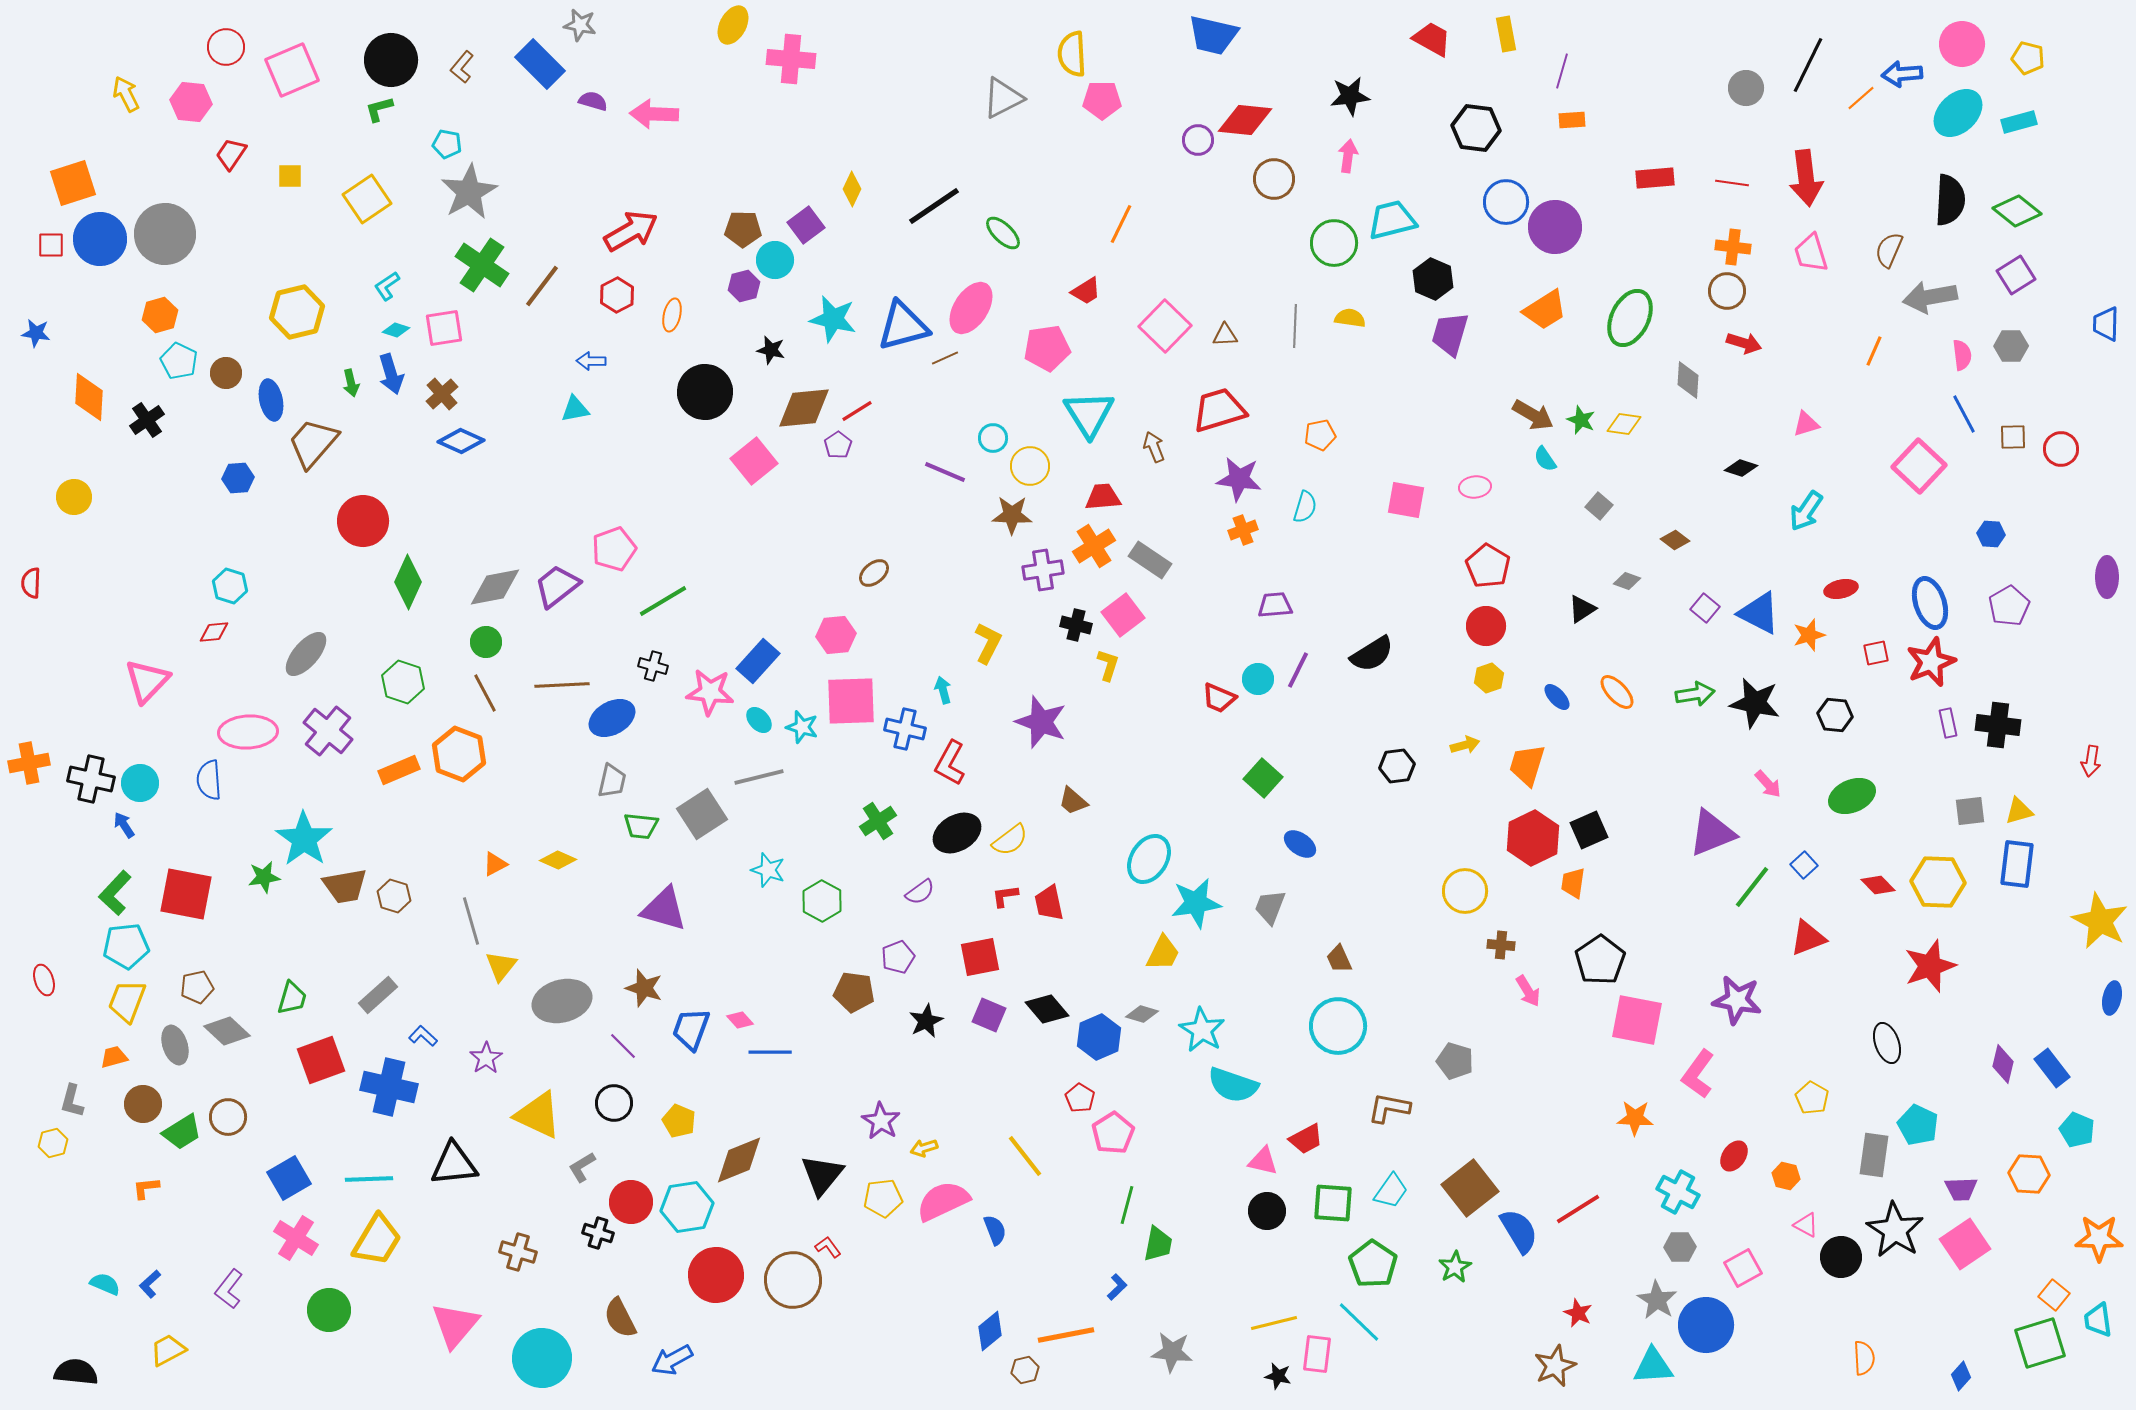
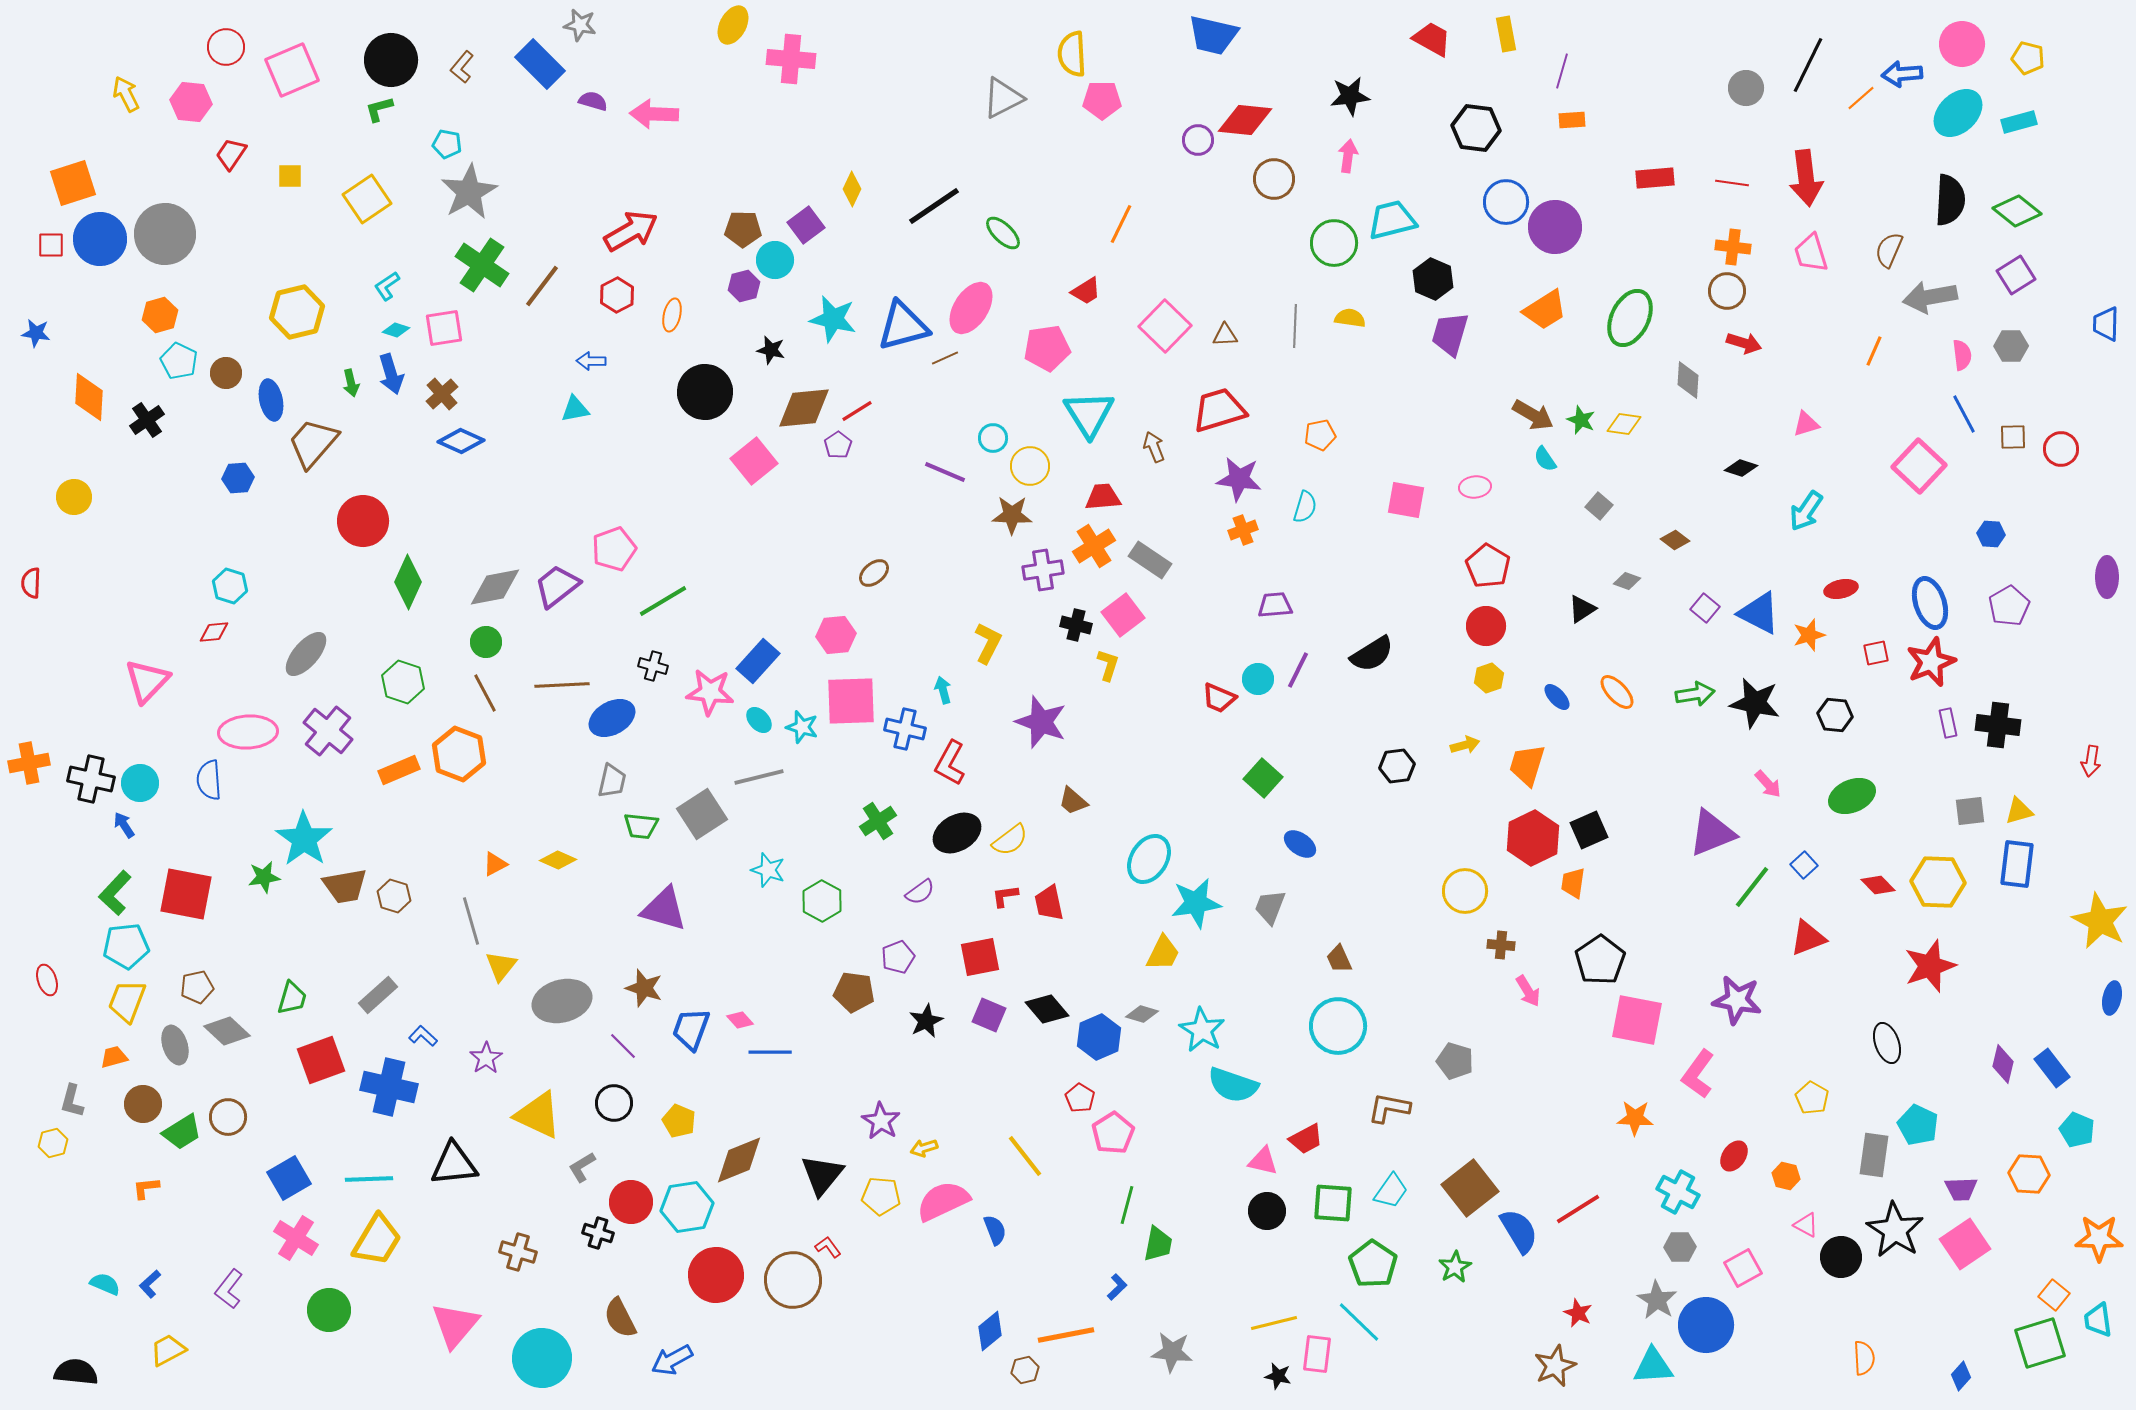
red ellipse at (44, 980): moved 3 px right
yellow pentagon at (883, 1198): moved 2 px left, 2 px up; rotated 12 degrees clockwise
